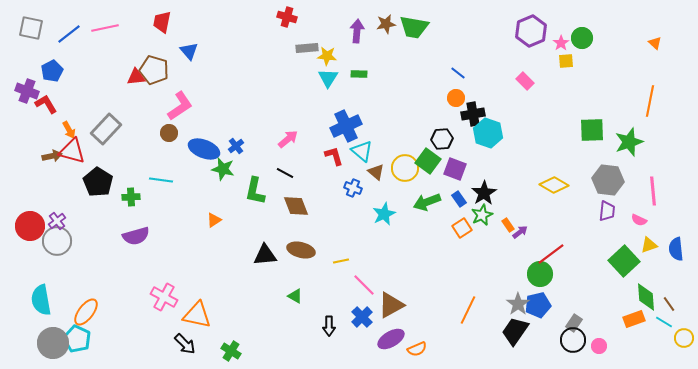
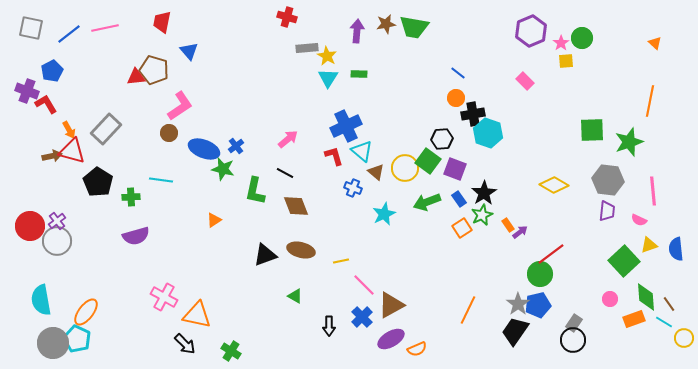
yellow star at (327, 56): rotated 24 degrees clockwise
black triangle at (265, 255): rotated 15 degrees counterclockwise
pink circle at (599, 346): moved 11 px right, 47 px up
